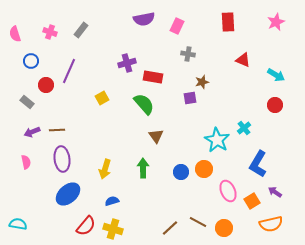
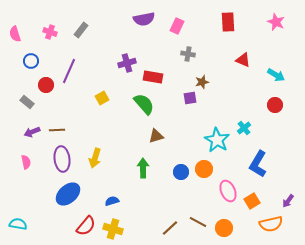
pink star at (276, 22): rotated 24 degrees counterclockwise
brown triangle at (156, 136): rotated 49 degrees clockwise
yellow arrow at (105, 169): moved 10 px left, 11 px up
purple arrow at (275, 192): moved 13 px right, 9 px down; rotated 88 degrees counterclockwise
